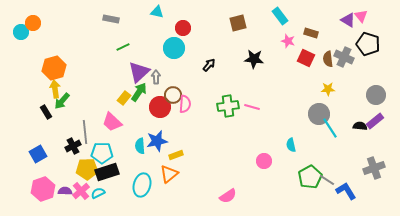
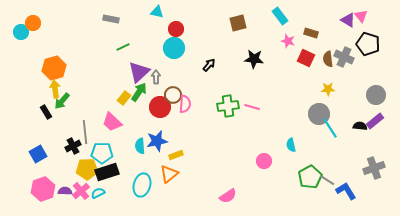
red circle at (183, 28): moved 7 px left, 1 px down
